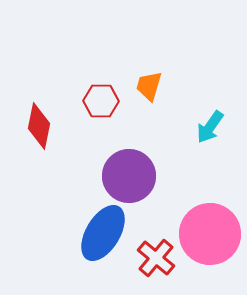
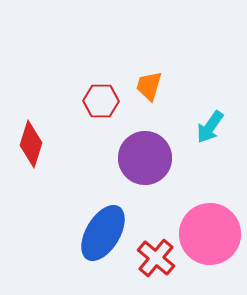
red diamond: moved 8 px left, 18 px down; rotated 6 degrees clockwise
purple circle: moved 16 px right, 18 px up
